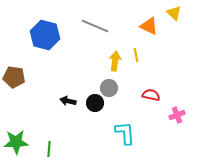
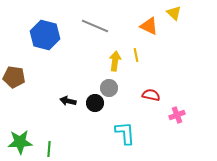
green star: moved 4 px right
